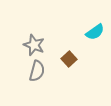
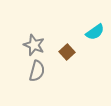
brown square: moved 2 px left, 7 px up
